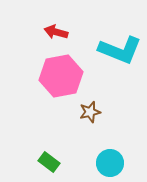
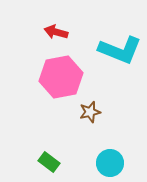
pink hexagon: moved 1 px down
